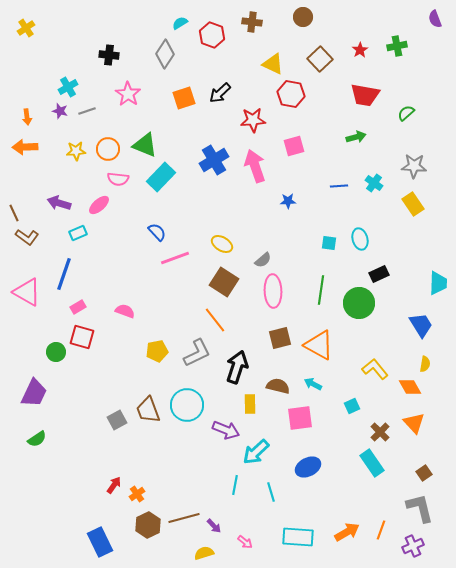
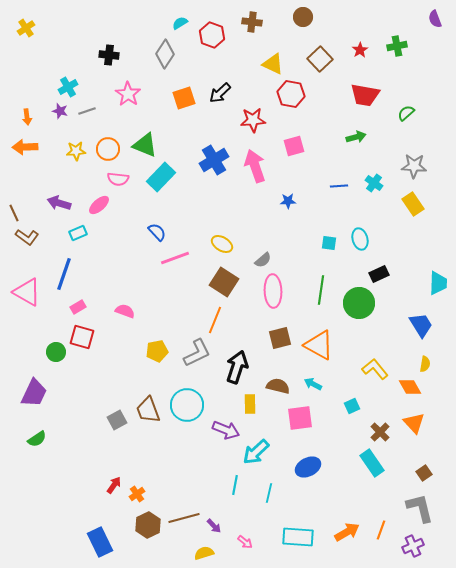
orange line at (215, 320): rotated 60 degrees clockwise
cyan line at (271, 492): moved 2 px left, 1 px down; rotated 30 degrees clockwise
